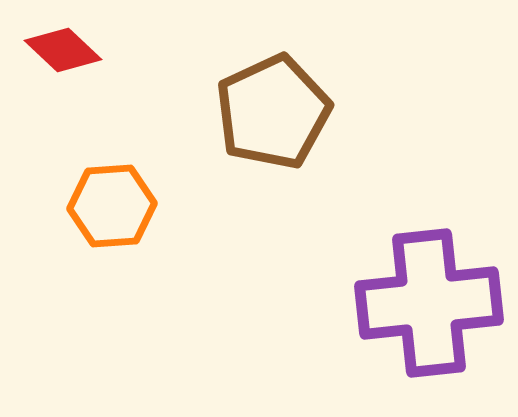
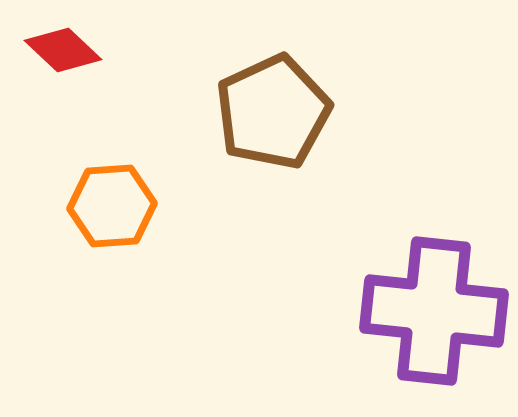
purple cross: moved 5 px right, 8 px down; rotated 12 degrees clockwise
